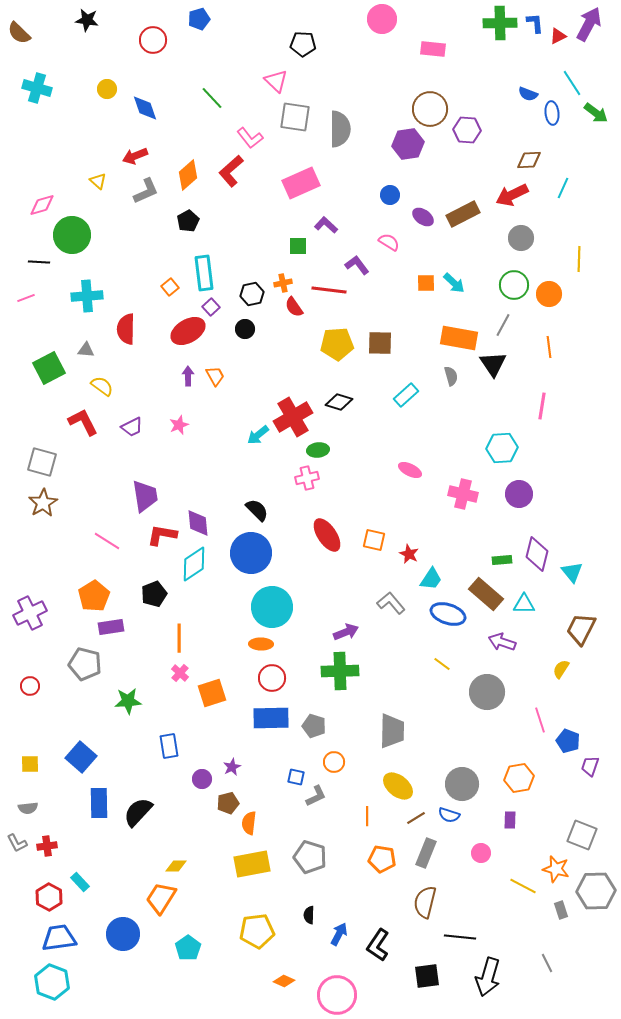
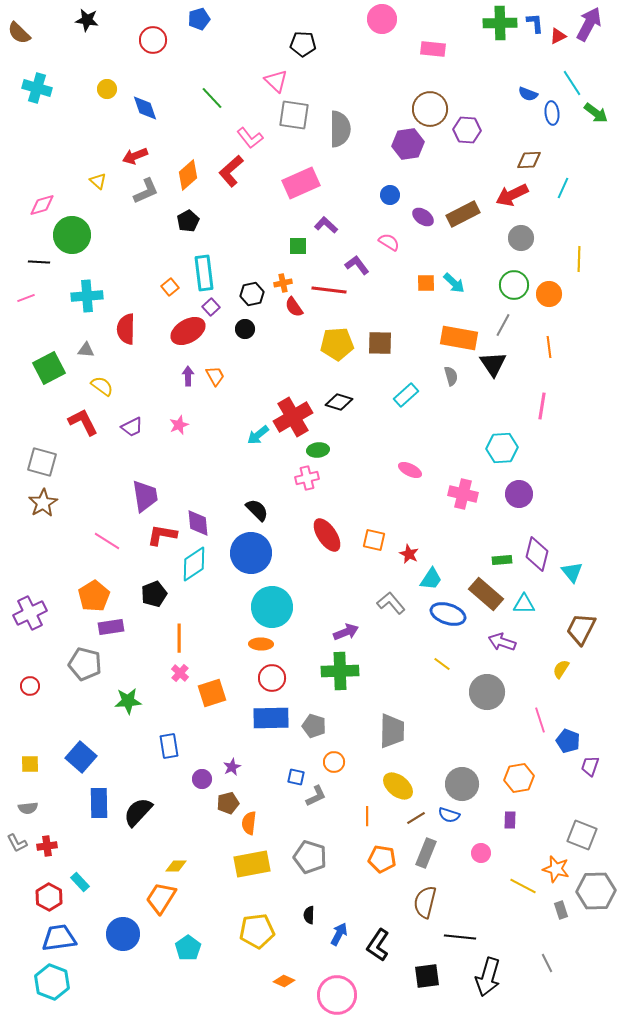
gray square at (295, 117): moved 1 px left, 2 px up
